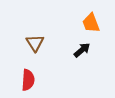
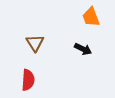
orange trapezoid: moved 6 px up
black arrow: moved 1 px right, 1 px up; rotated 66 degrees clockwise
